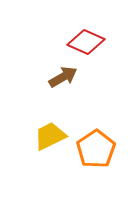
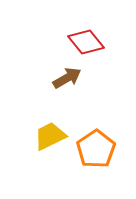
red diamond: rotated 27 degrees clockwise
brown arrow: moved 4 px right, 1 px down
